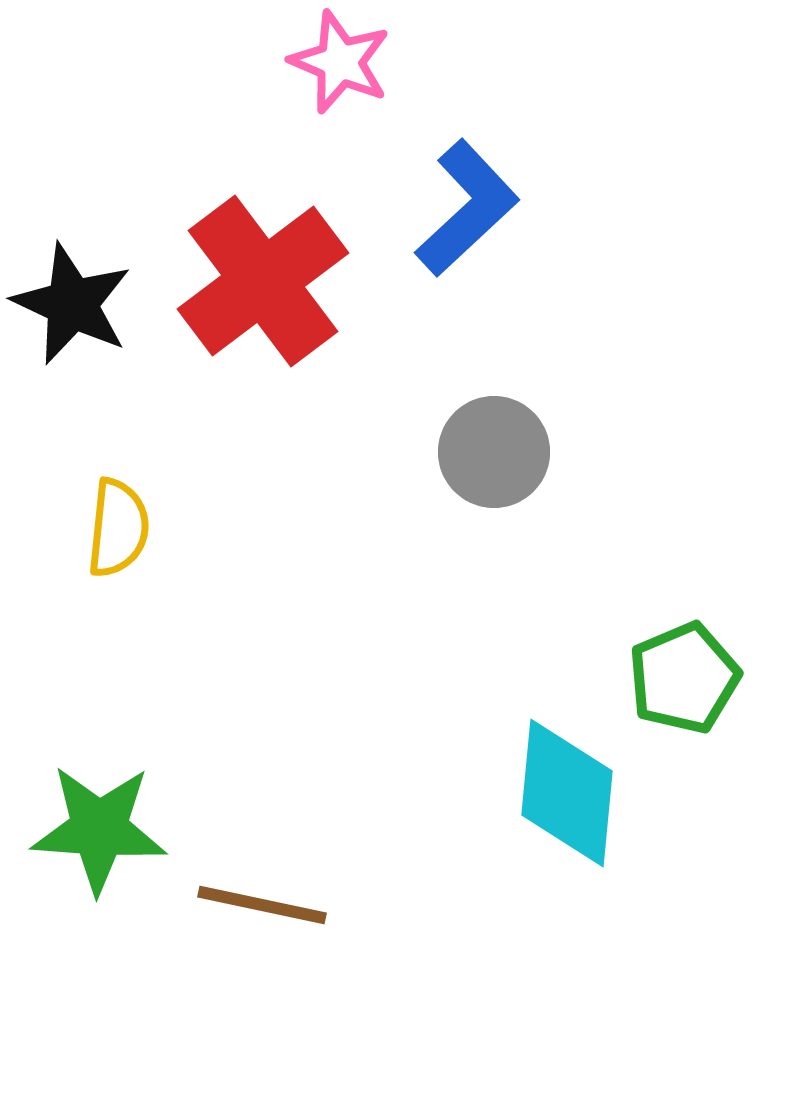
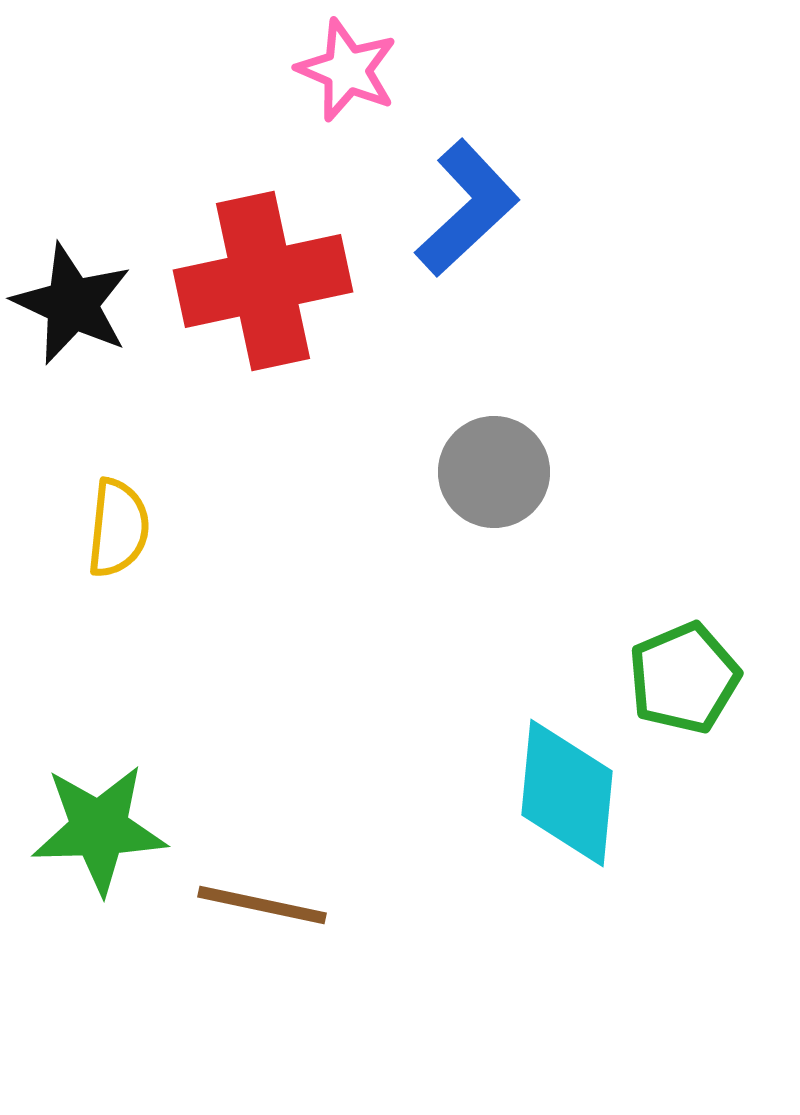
pink star: moved 7 px right, 8 px down
red cross: rotated 25 degrees clockwise
gray circle: moved 20 px down
green star: rotated 6 degrees counterclockwise
